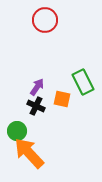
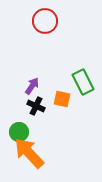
red circle: moved 1 px down
purple arrow: moved 5 px left, 1 px up
green circle: moved 2 px right, 1 px down
